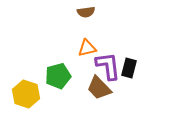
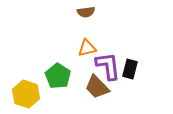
black rectangle: moved 1 px right, 1 px down
green pentagon: rotated 25 degrees counterclockwise
brown trapezoid: moved 2 px left, 1 px up
